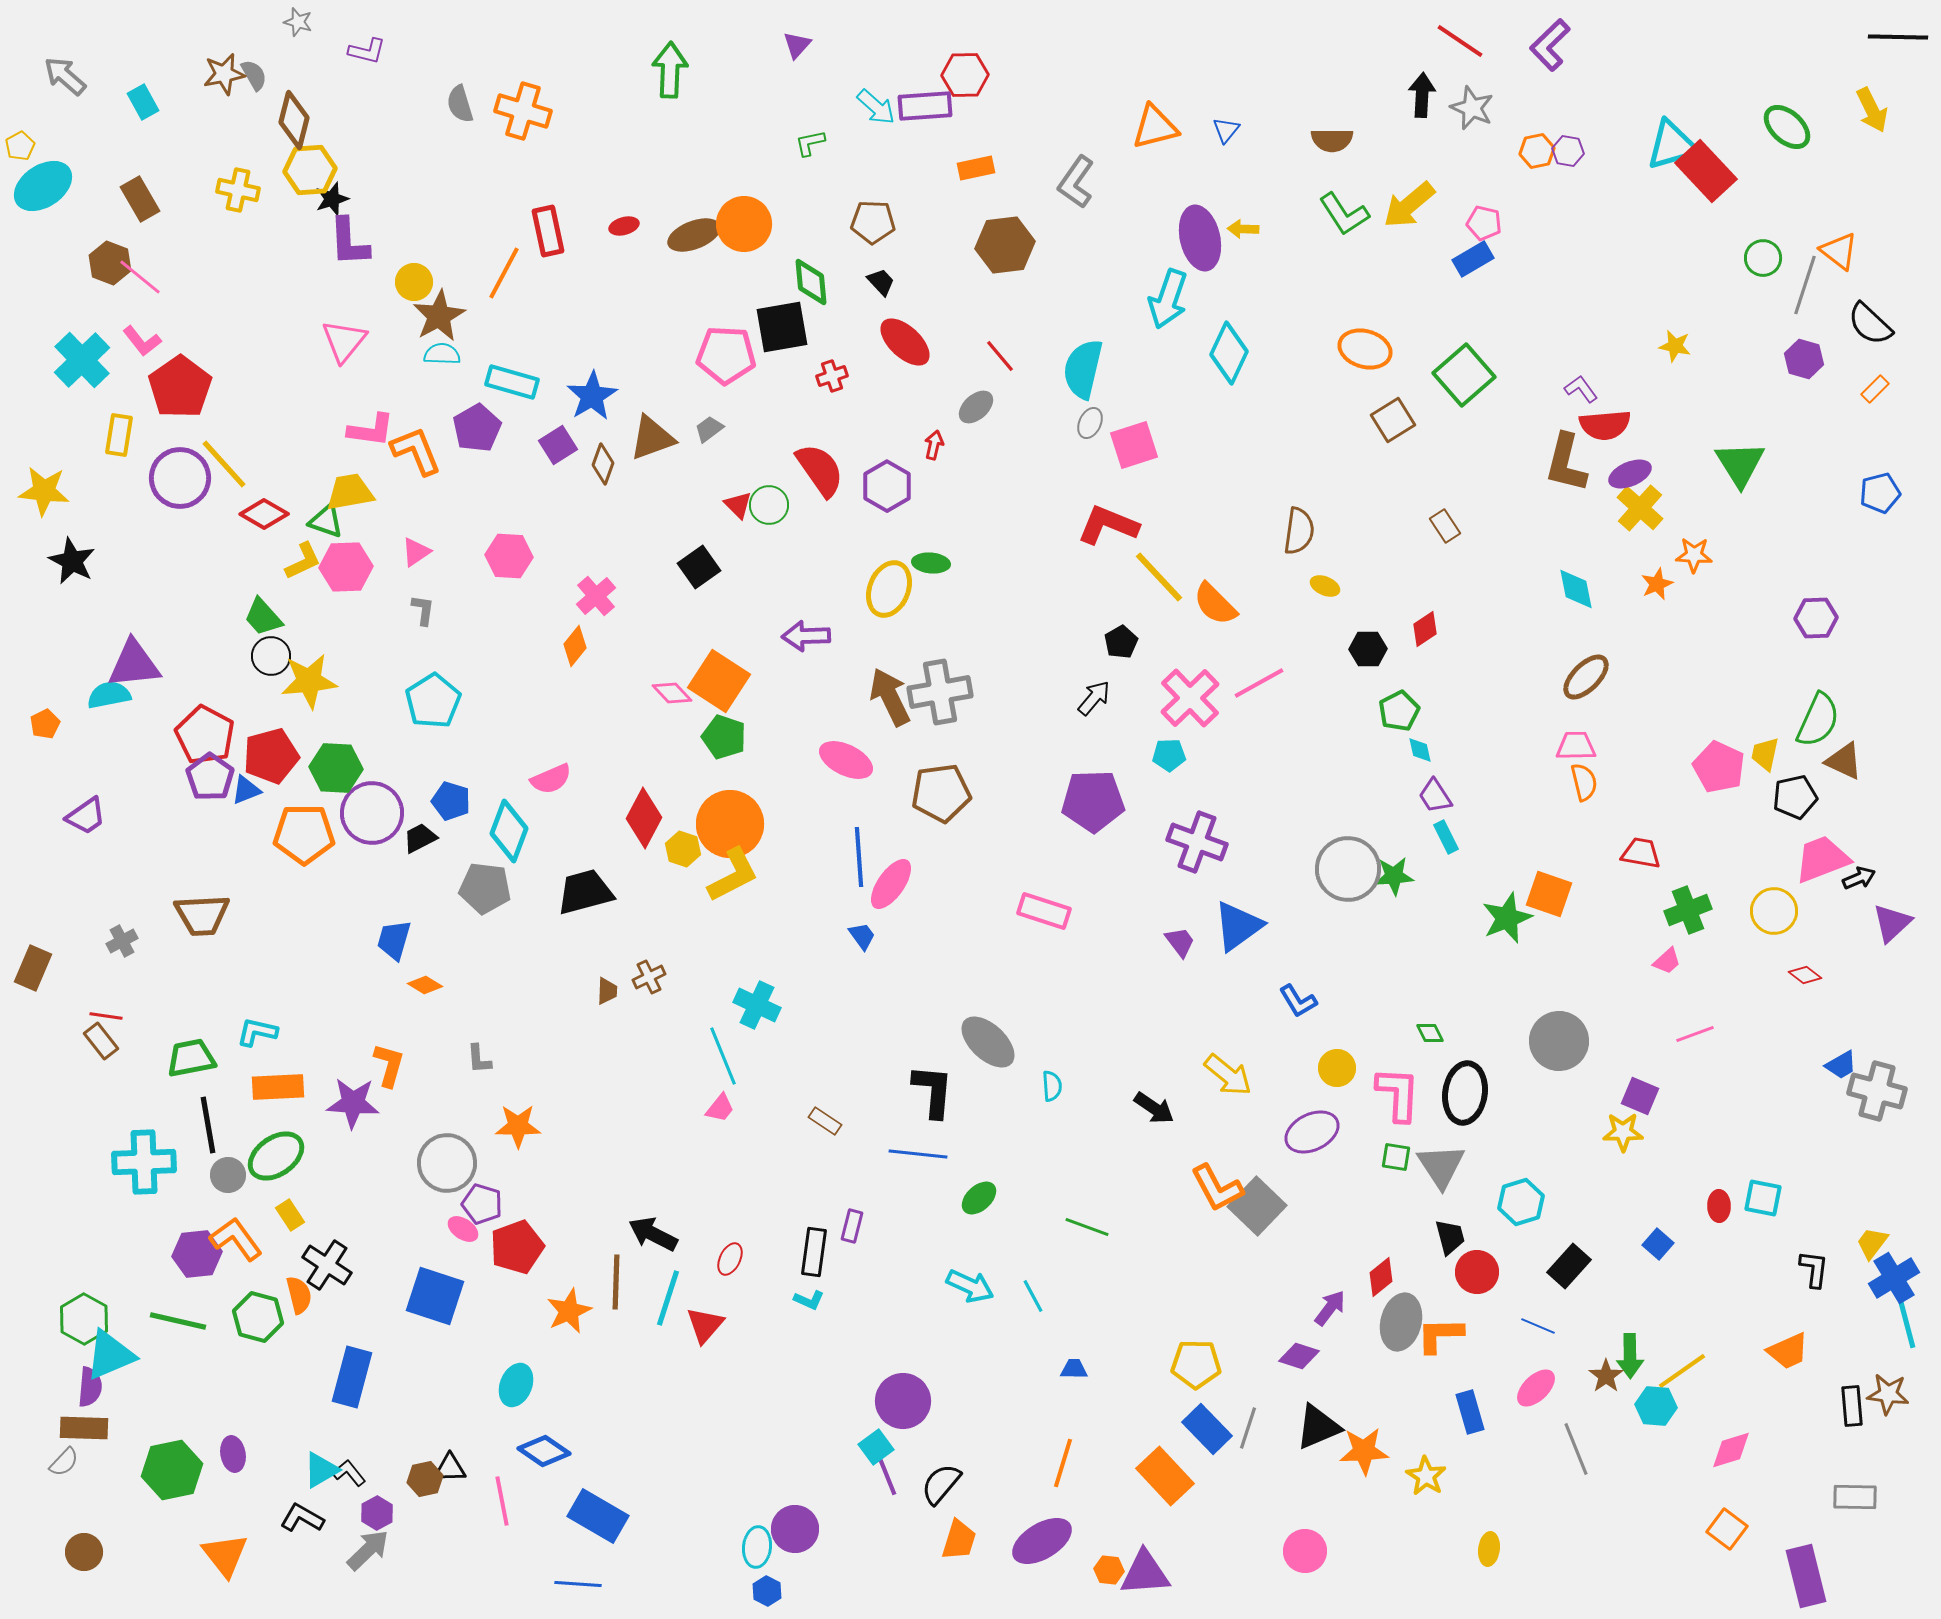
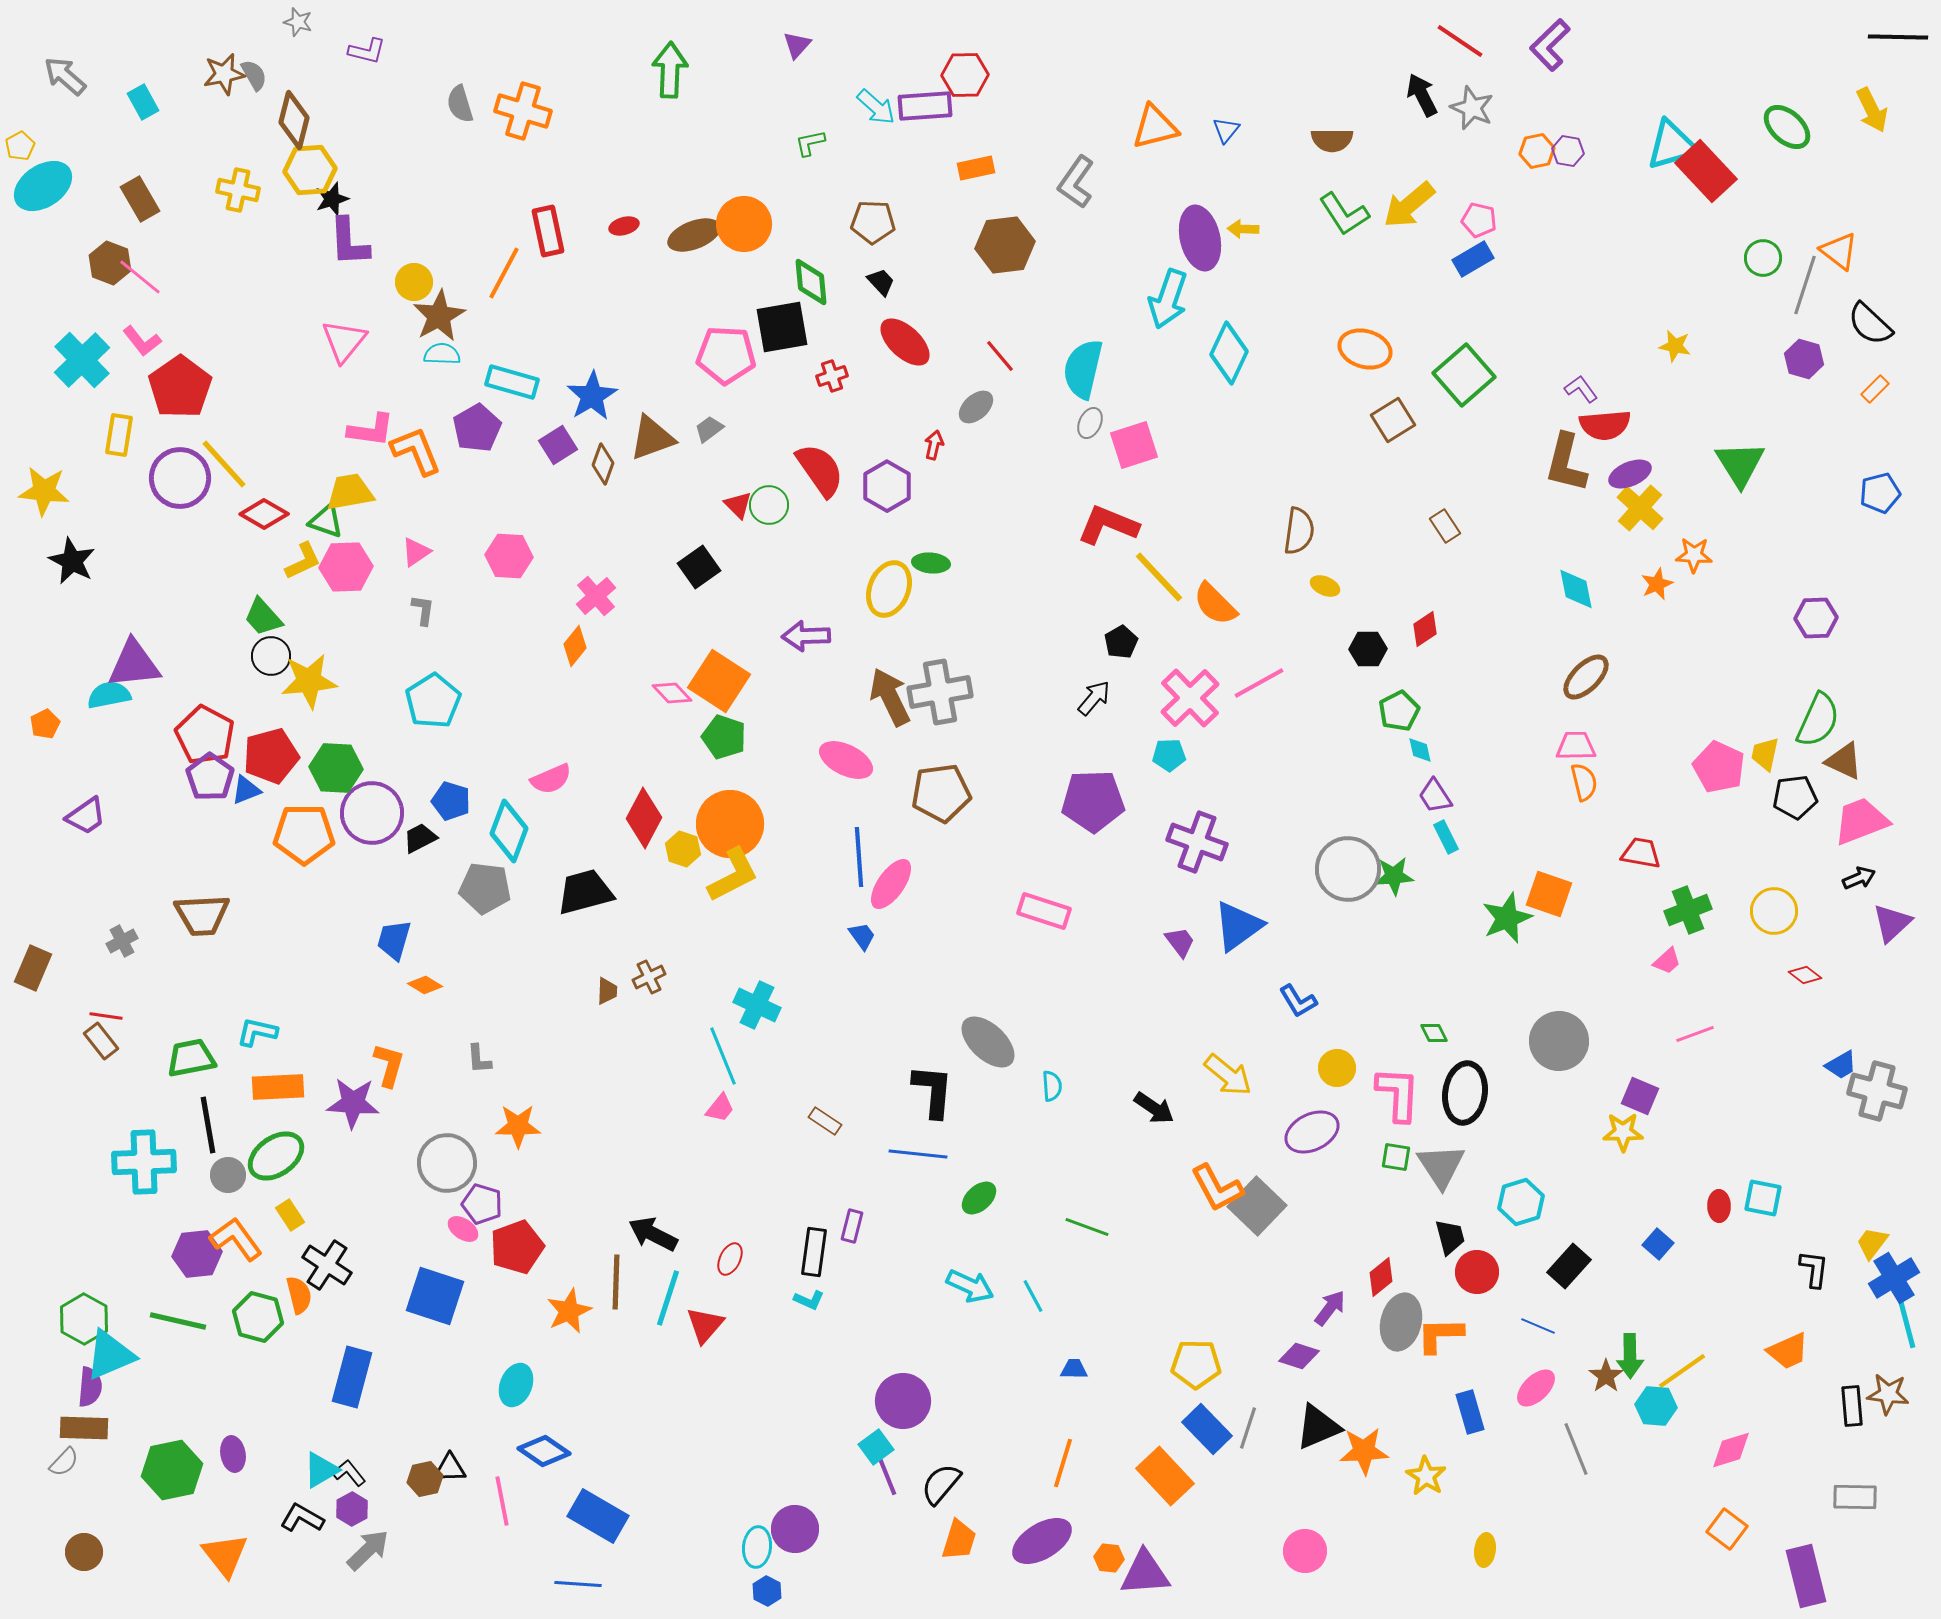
black arrow at (1422, 95): rotated 30 degrees counterclockwise
pink pentagon at (1484, 223): moved 5 px left, 3 px up
black pentagon at (1795, 797): rotated 6 degrees clockwise
pink trapezoid at (1822, 859): moved 39 px right, 38 px up
green diamond at (1430, 1033): moved 4 px right
purple hexagon at (377, 1513): moved 25 px left, 4 px up
yellow ellipse at (1489, 1549): moved 4 px left, 1 px down
orange hexagon at (1109, 1570): moved 12 px up
